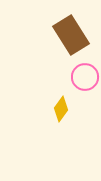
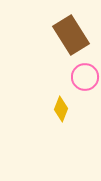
yellow diamond: rotated 15 degrees counterclockwise
